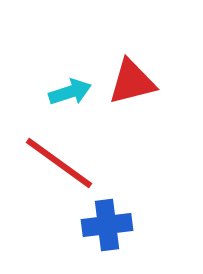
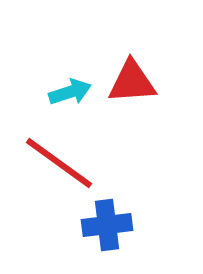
red triangle: rotated 10 degrees clockwise
